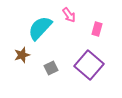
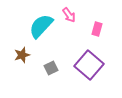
cyan semicircle: moved 1 px right, 2 px up
